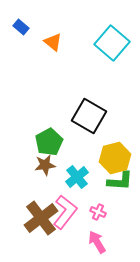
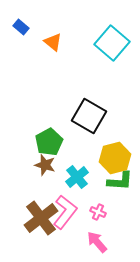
brown star: rotated 25 degrees clockwise
pink arrow: rotated 10 degrees counterclockwise
